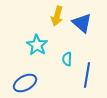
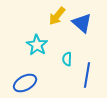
yellow arrow: rotated 24 degrees clockwise
